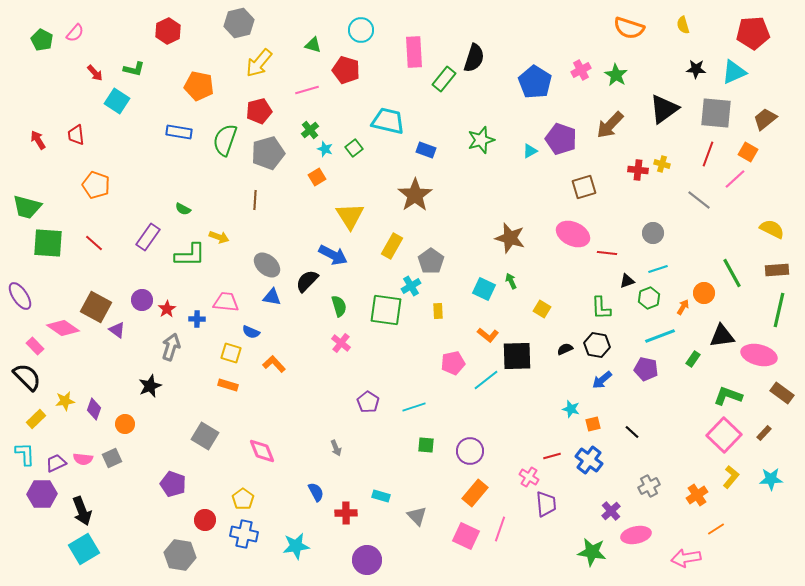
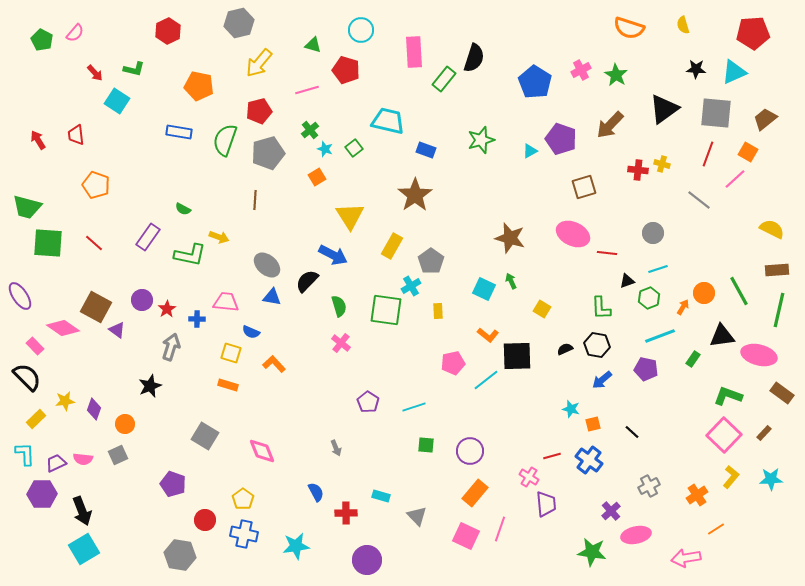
green L-shape at (190, 255): rotated 12 degrees clockwise
green line at (732, 273): moved 7 px right, 18 px down
gray square at (112, 458): moved 6 px right, 3 px up
